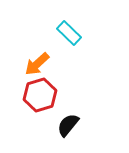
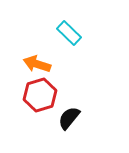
orange arrow: rotated 60 degrees clockwise
black semicircle: moved 1 px right, 7 px up
